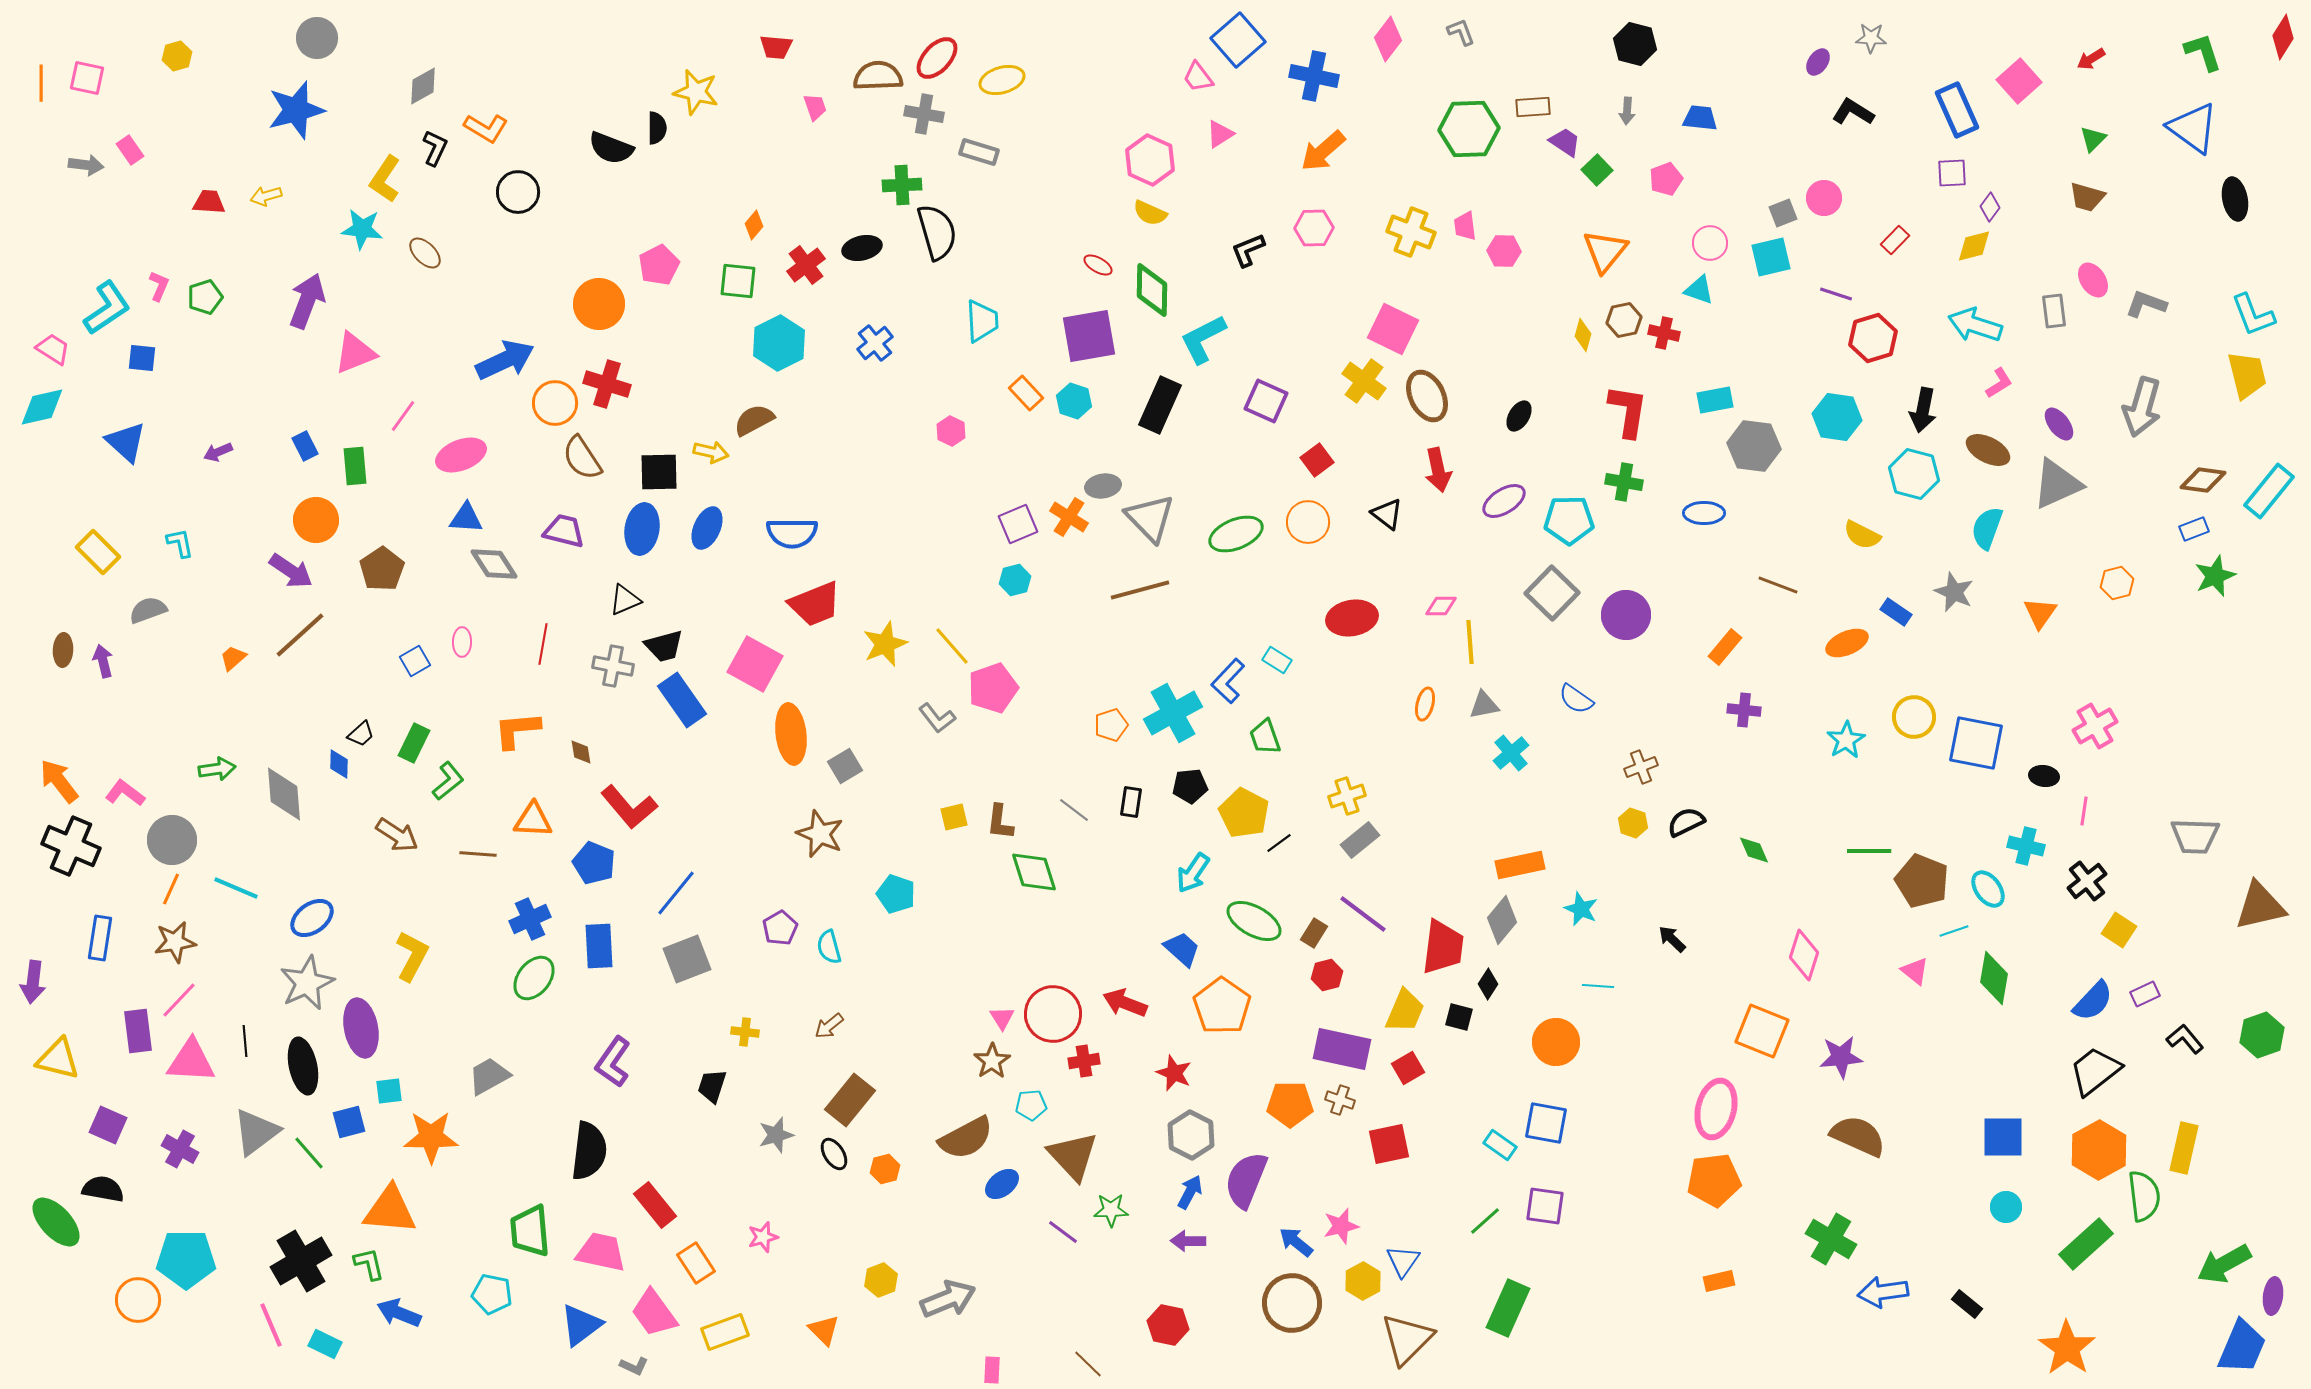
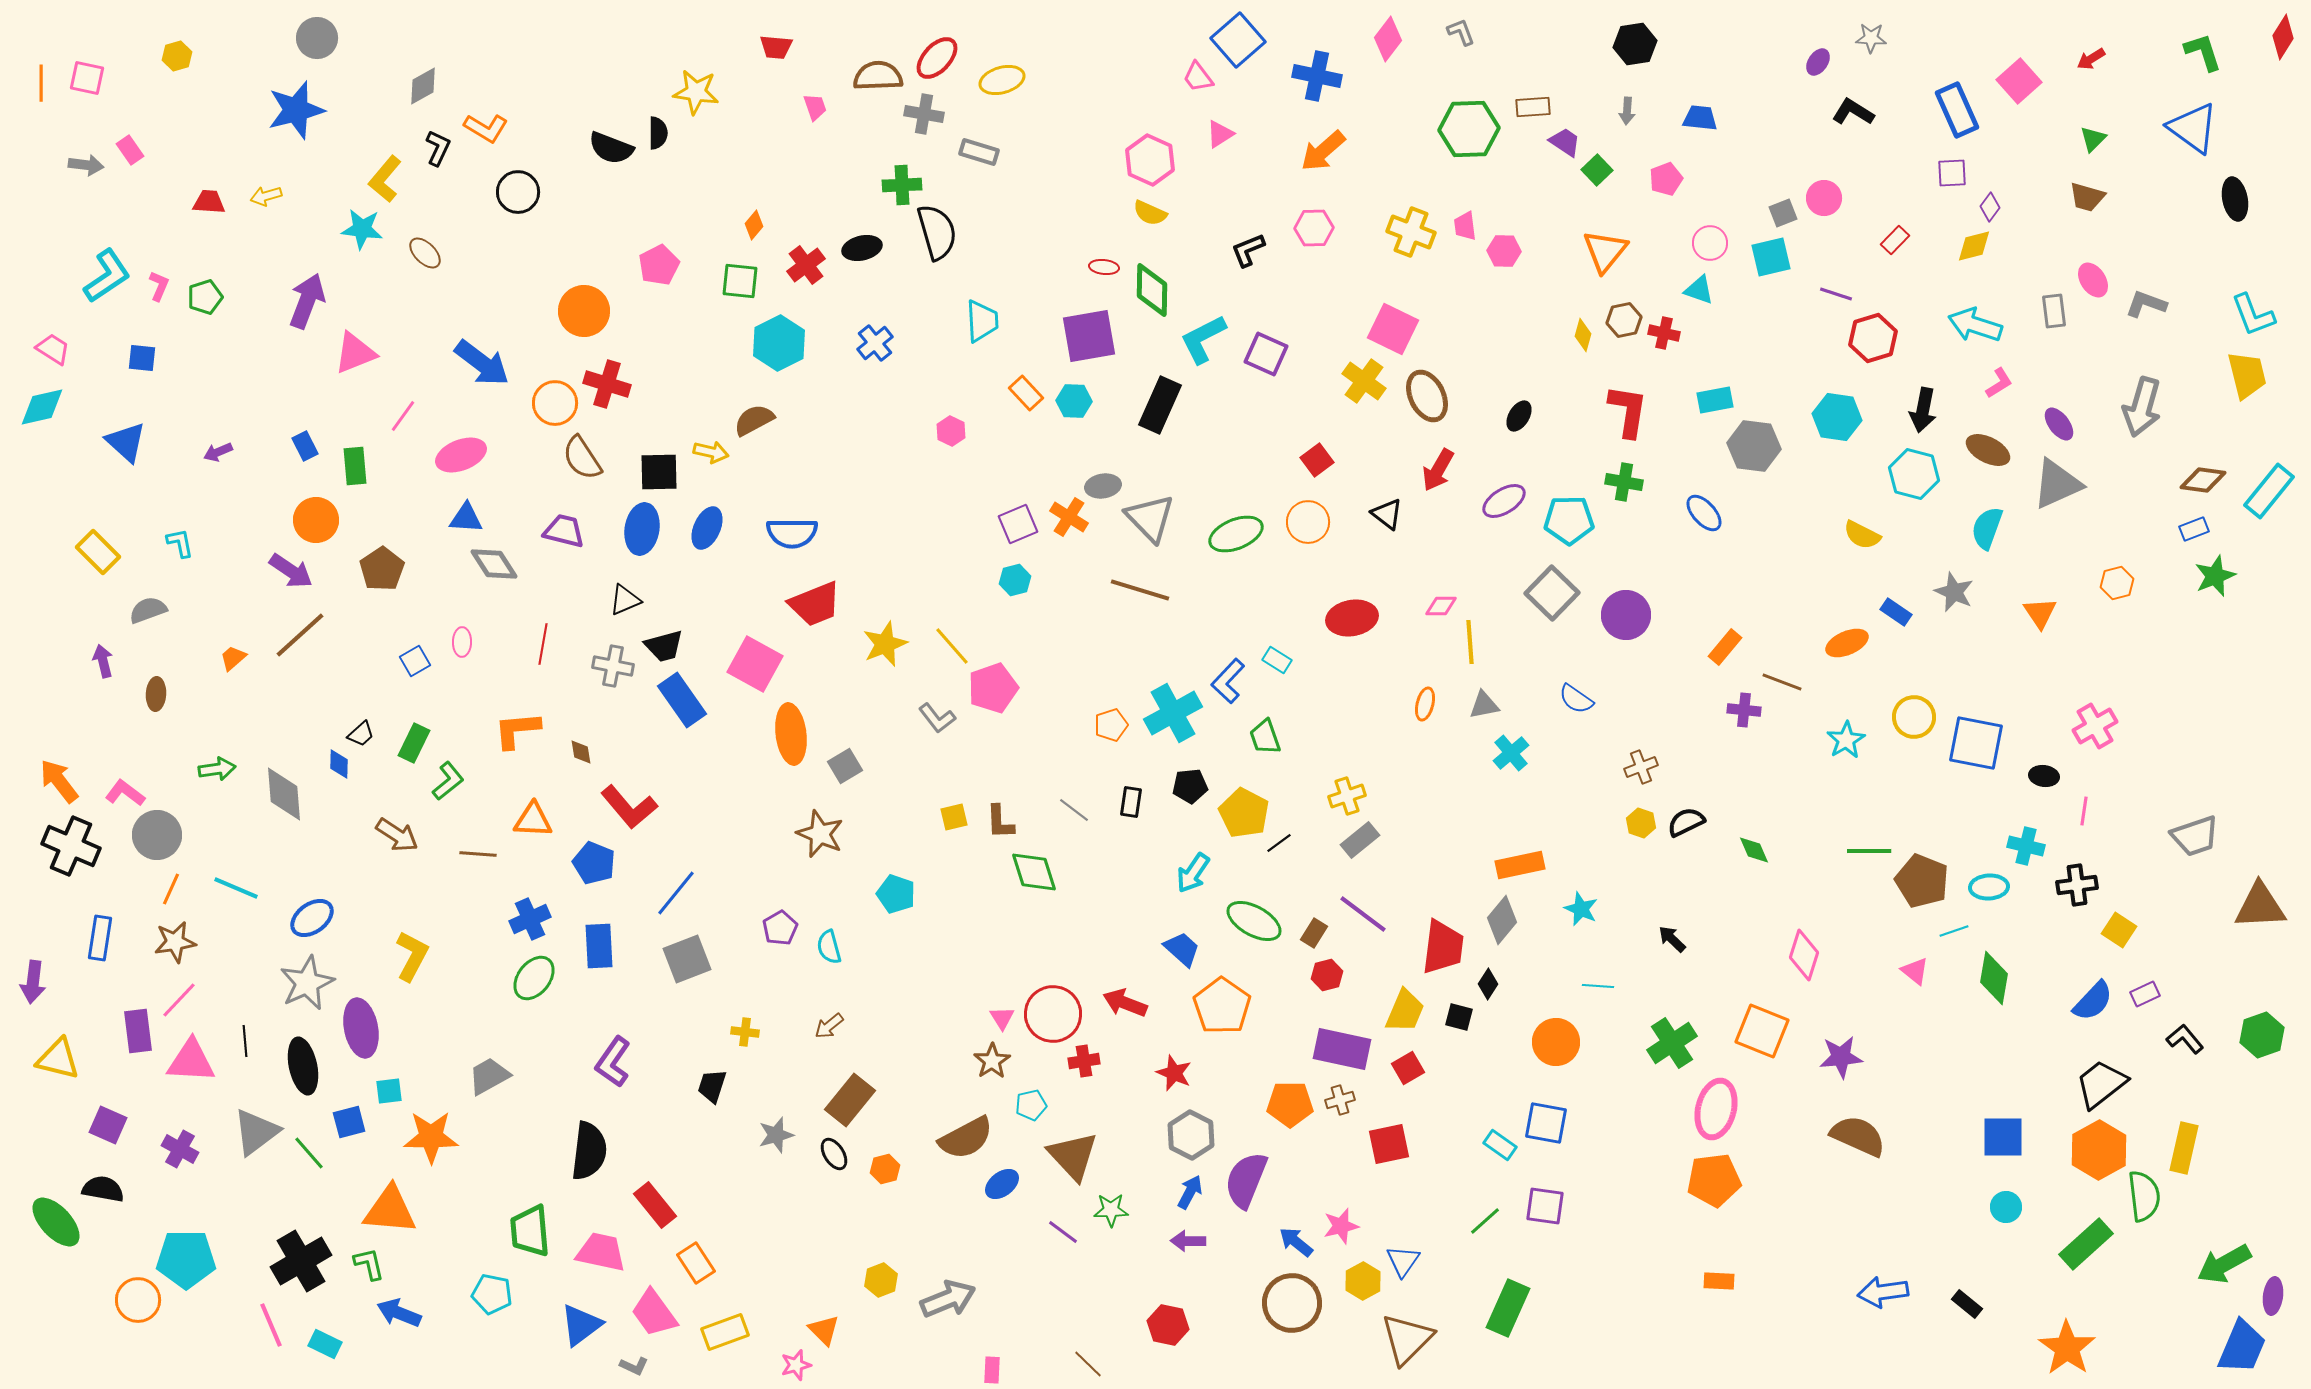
black hexagon at (1635, 44): rotated 24 degrees counterclockwise
blue cross at (1314, 76): moved 3 px right
yellow star at (696, 92): rotated 6 degrees counterclockwise
black semicircle at (657, 128): moved 1 px right, 5 px down
black L-shape at (435, 148): moved 3 px right
yellow L-shape at (385, 179): rotated 6 degrees clockwise
red ellipse at (1098, 265): moved 6 px right, 2 px down; rotated 24 degrees counterclockwise
green square at (738, 281): moved 2 px right
orange circle at (599, 304): moved 15 px left, 7 px down
cyan L-shape at (107, 308): moved 32 px up
blue arrow at (505, 360): moved 23 px left, 3 px down; rotated 62 degrees clockwise
cyan hexagon at (1074, 401): rotated 16 degrees counterclockwise
purple square at (1266, 401): moved 47 px up
red arrow at (1438, 470): rotated 42 degrees clockwise
blue ellipse at (1704, 513): rotated 48 degrees clockwise
brown line at (1778, 585): moved 4 px right, 97 px down
brown line at (1140, 590): rotated 32 degrees clockwise
orange triangle at (2040, 613): rotated 9 degrees counterclockwise
brown ellipse at (63, 650): moved 93 px right, 44 px down
brown L-shape at (1000, 822): rotated 9 degrees counterclockwise
yellow hexagon at (1633, 823): moved 8 px right
gray trapezoid at (2195, 836): rotated 21 degrees counterclockwise
gray circle at (172, 840): moved 15 px left, 5 px up
black cross at (2087, 881): moved 10 px left, 4 px down; rotated 30 degrees clockwise
cyan ellipse at (1988, 889): moved 1 px right, 2 px up; rotated 57 degrees counterclockwise
brown triangle at (2260, 906): rotated 10 degrees clockwise
black trapezoid at (2095, 1071): moved 6 px right, 13 px down
brown cross at (1340, 1100): rotated 36 degrees counterclockwise
cyan pentagon at (1031, 1105): rotated 8 degrees counterclockwise
pink star at (763, 1237): moved 33 px right, 128 px down
green cross at (1831, 1239): moved 159 px left, 196 px up; rotated 27 degrees clockwise
orange rectangle at (1719, 1281): rotated 16 degrees clockwise
